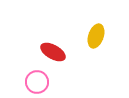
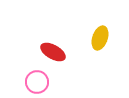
yellow ellipse: moved 4 px right, 2 px down
